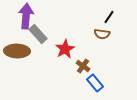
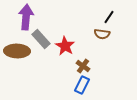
purple arrow: moved 1 px down
gray rectangle: moved 3 px right, 5 px down
red star: moved 3 px up; rotated 12 degrees counterclockwise
blue rectangle: moved 13 px left, 2 px down; rotated 66 degrees clockwise
